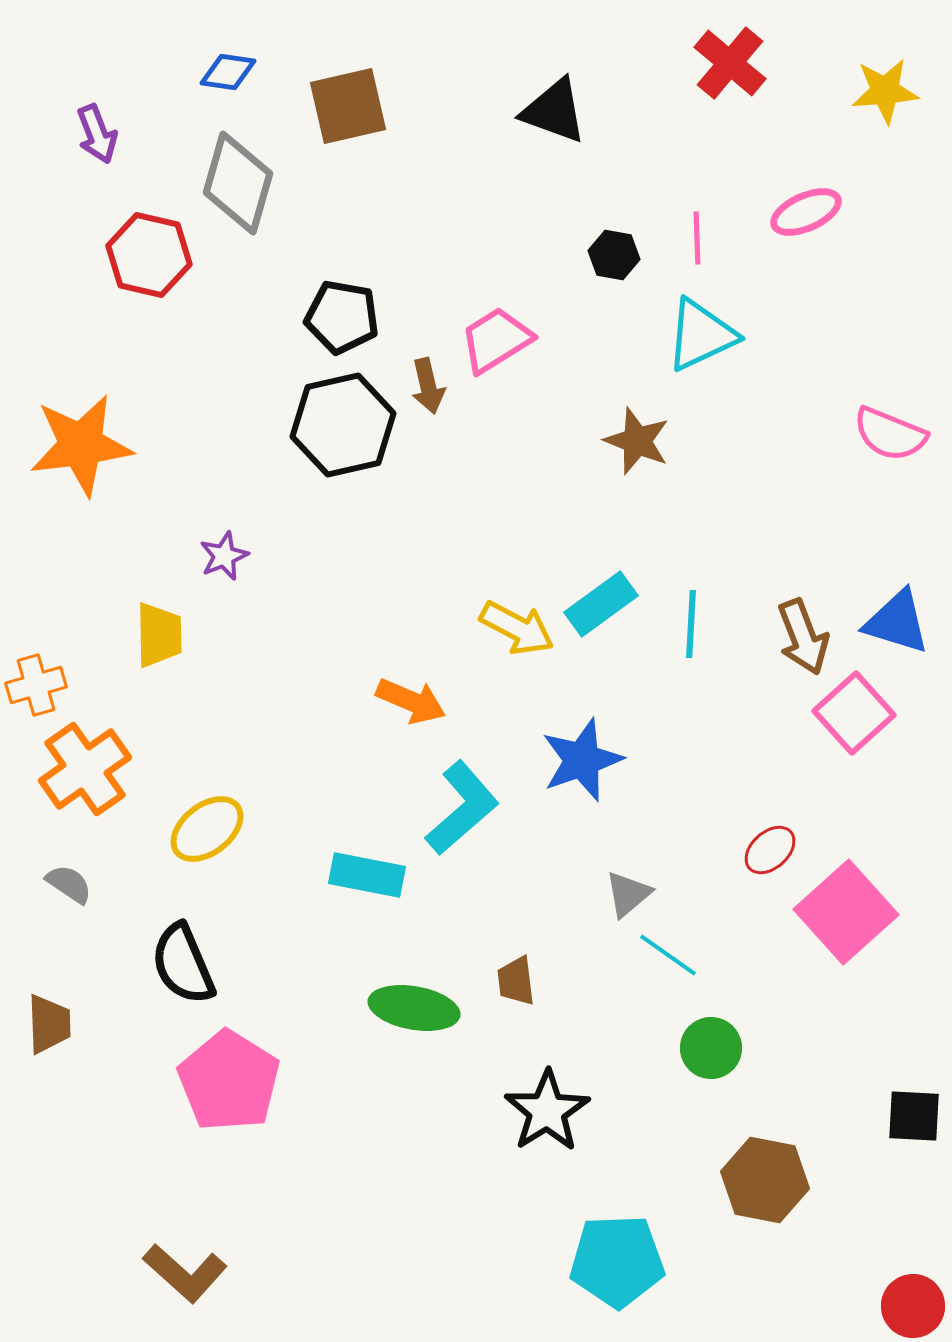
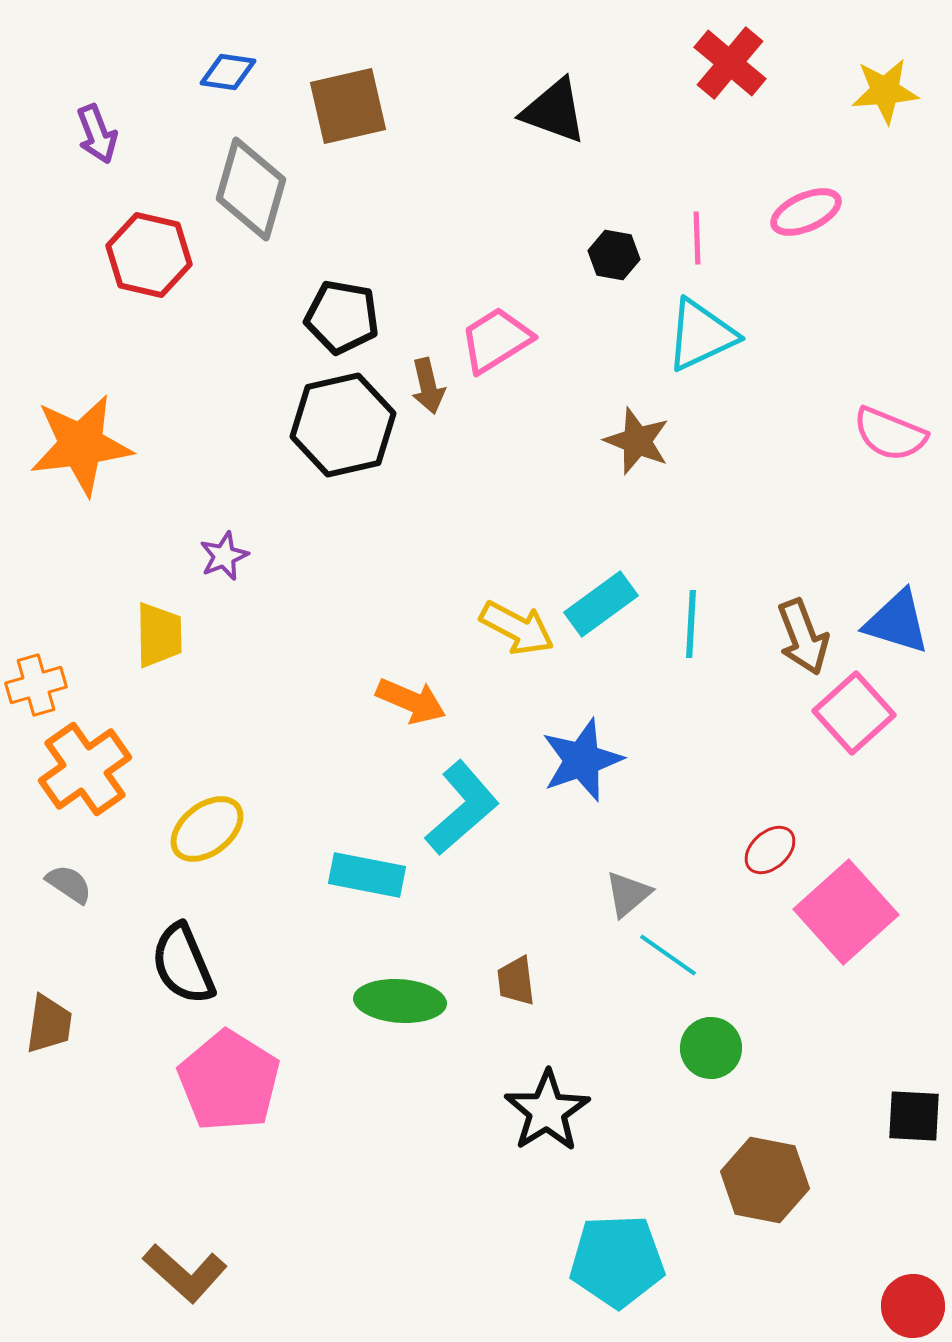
gray diamond at (238, 183): moved 13 px right, 6 px down
green ellipse at (414, 1008): moved 14 px left, 7 px up; rotated 6 degrees counterclockwise
brown trapezoid at (49, 1024): rotated 10 degrees clockwise
